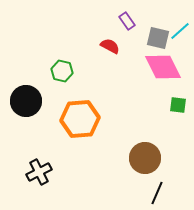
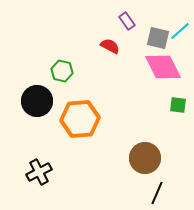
black circle: moved 11 px right
